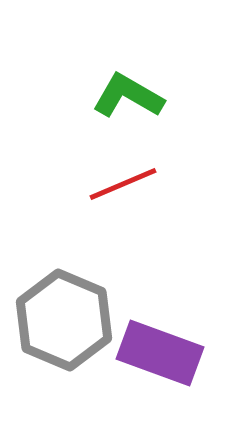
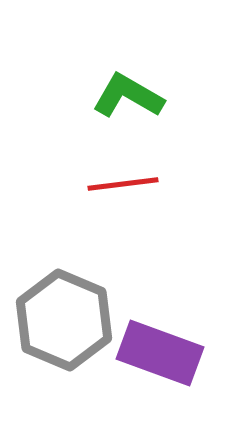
red line: rotated 16 degrees clockwise
